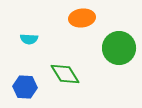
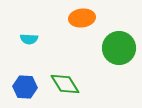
green diamond: moved 10 px down
